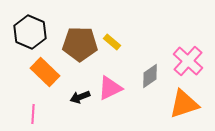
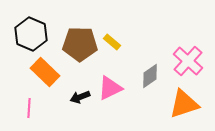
black hexagon: moved 1 px right, 2 px down
pink line: moved 4 px left, 6 px up
